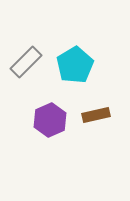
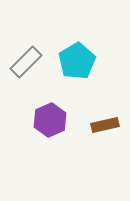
cyan pentagon: moved 2 px right, 4 px up
brown rectangle: moved 9 px right, 10 px down
